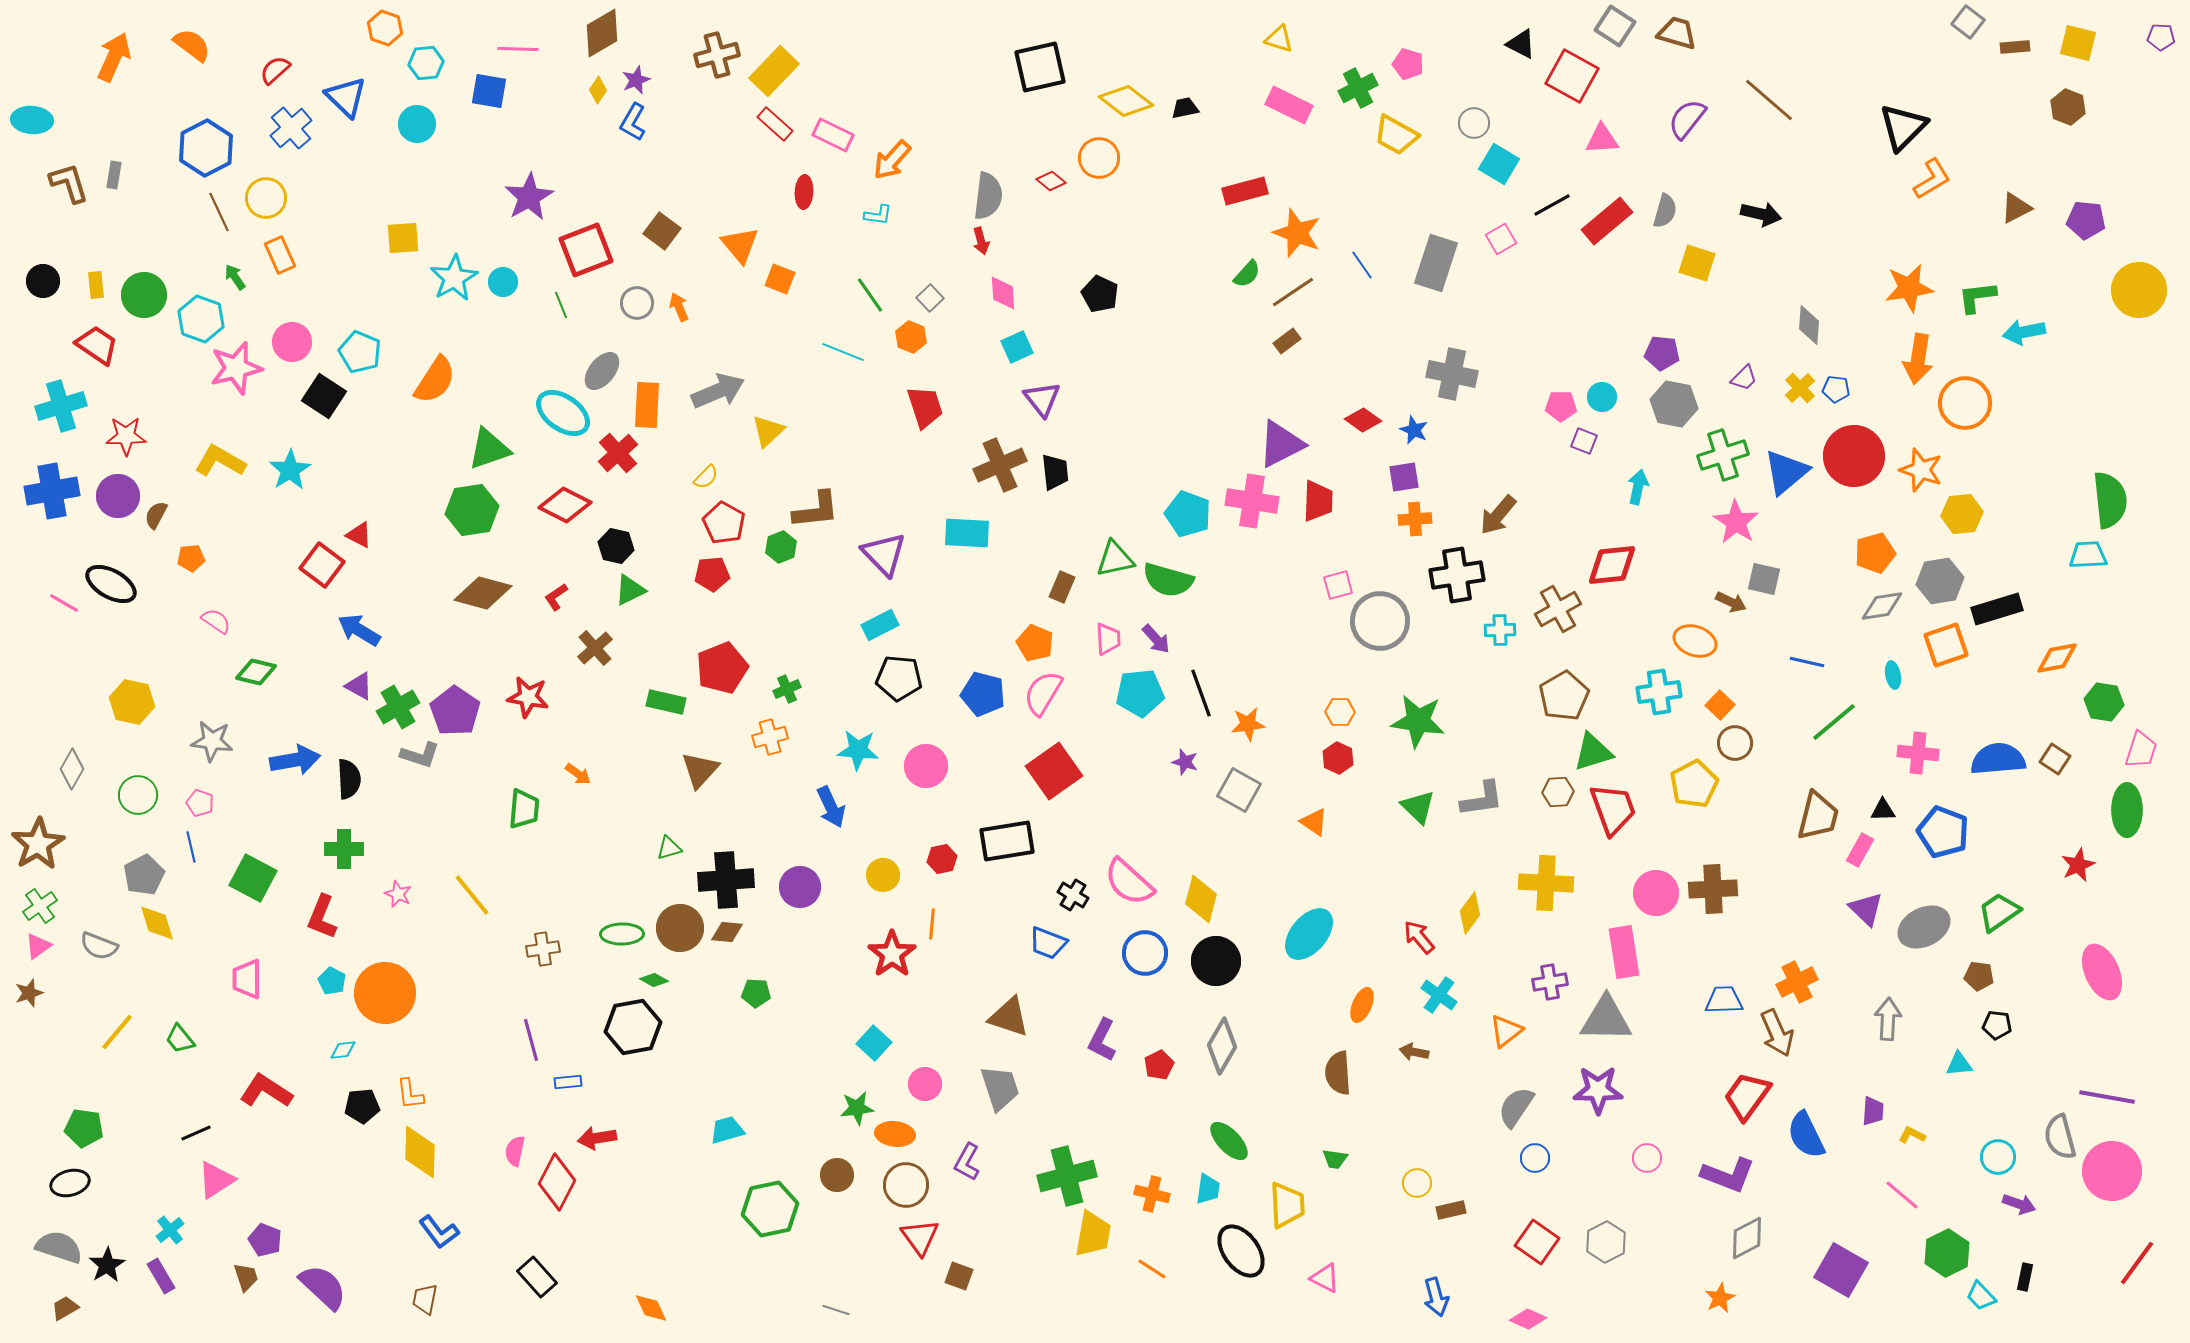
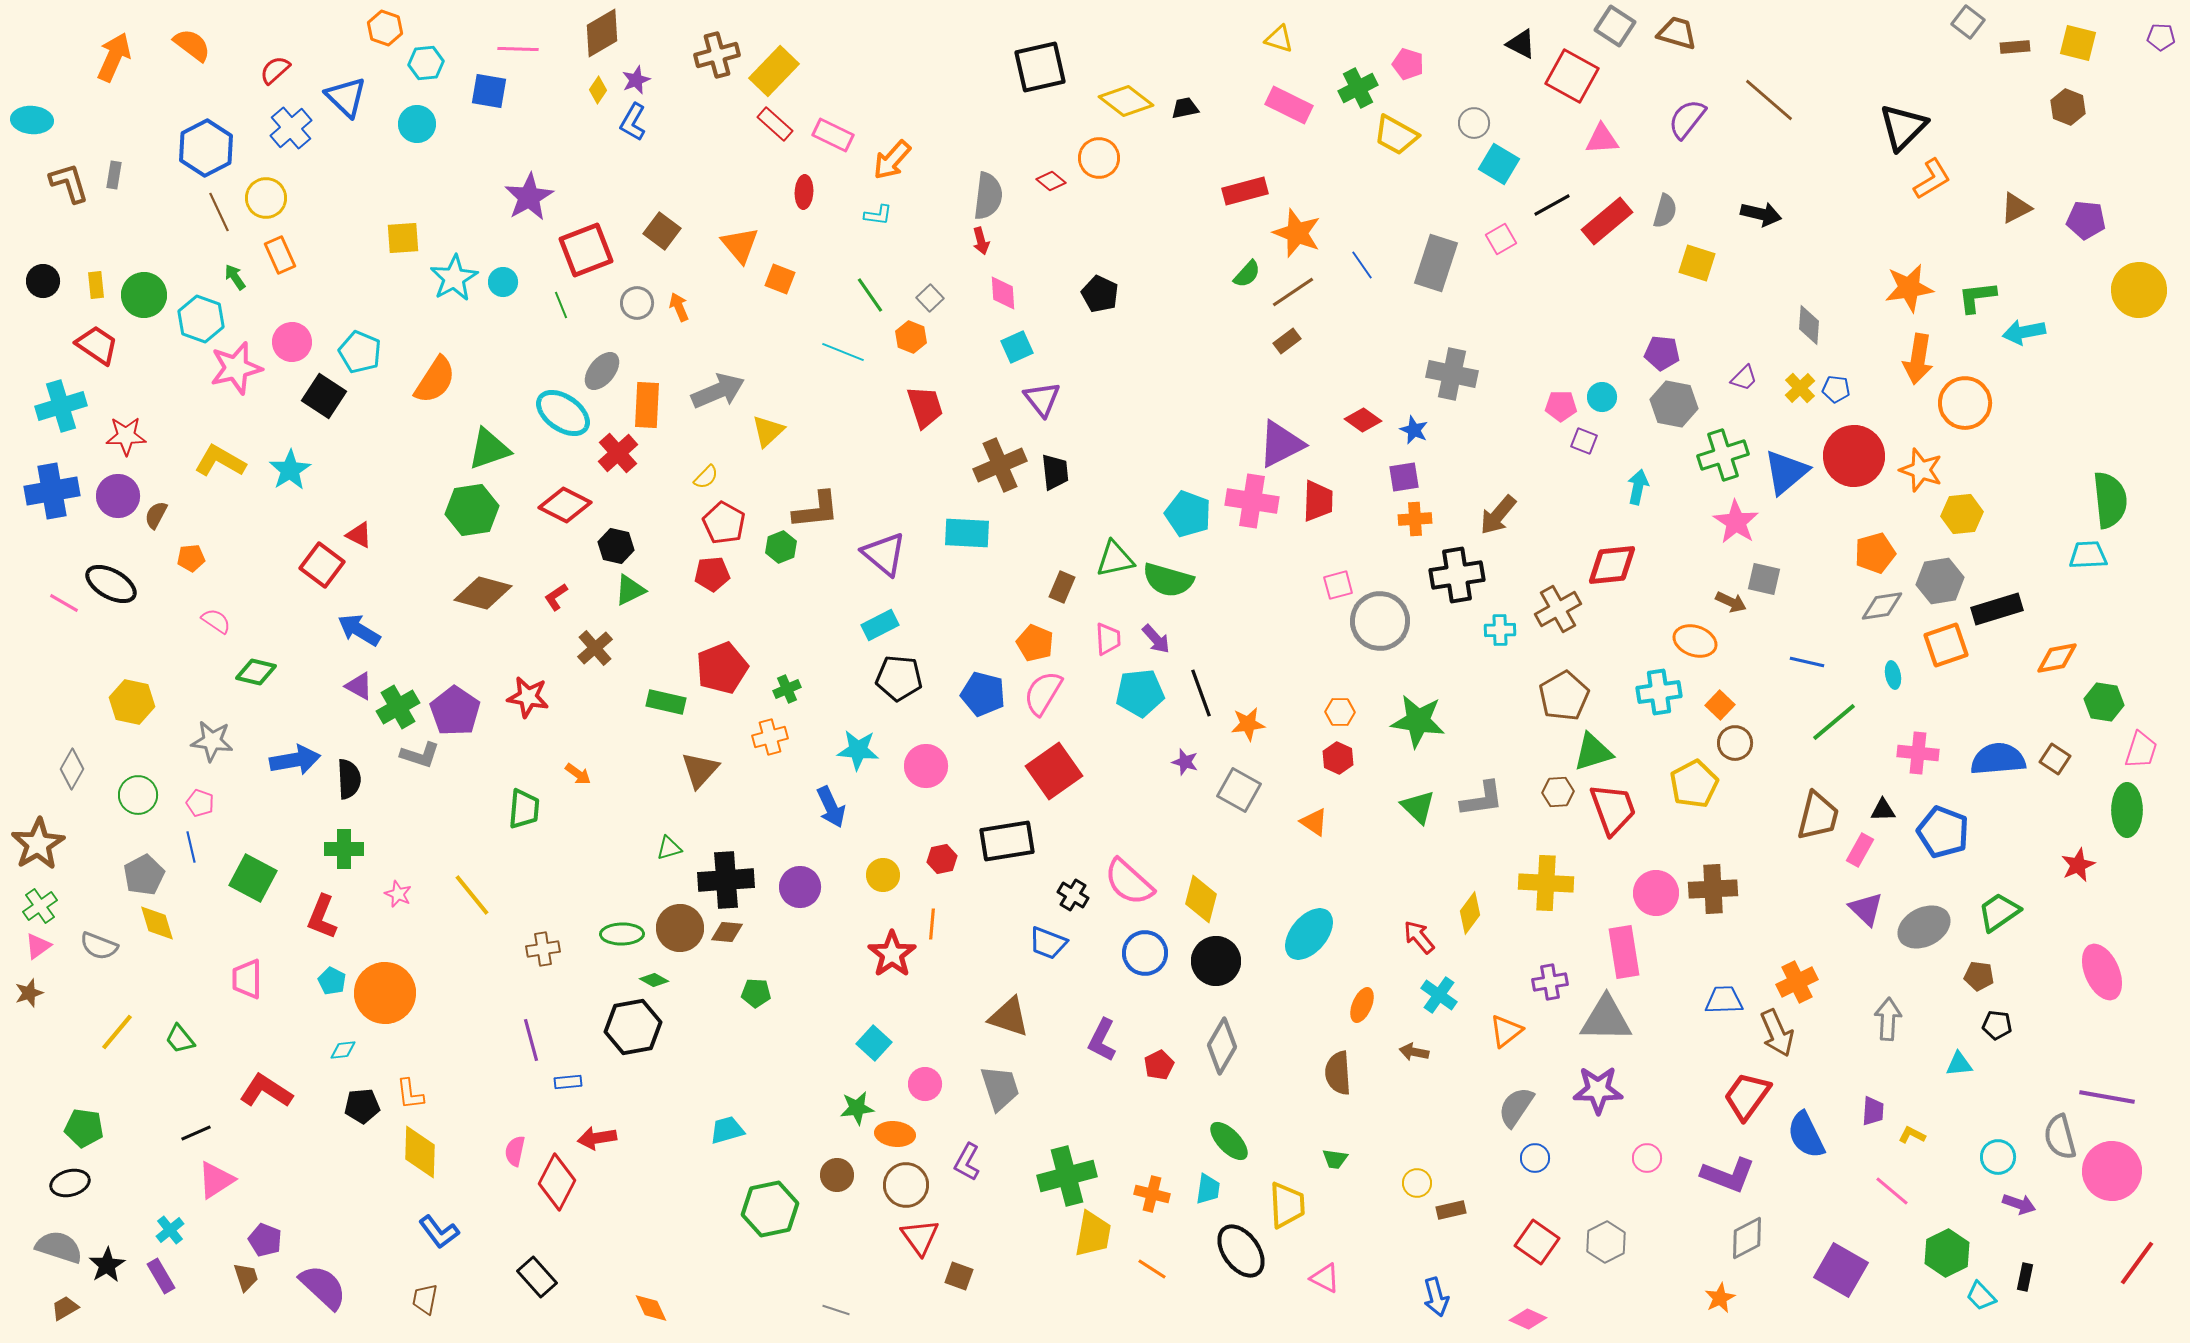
purple triangle at (884, 554): rotated 6 degrees counterclockwise
pink line at (1902, 1195): moved 10 px left, 4 px up
